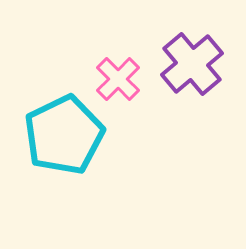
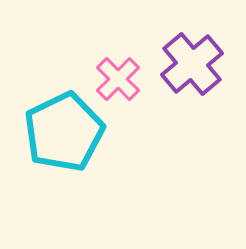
cyan pentagon: moved 3 px up
